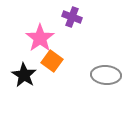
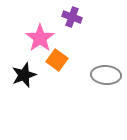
orange square: moved 5 px right, 1 px up
black star: rotated 20 degrees clockwise
